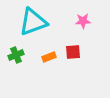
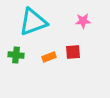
green cross: rotated 28 degrees clockwise
